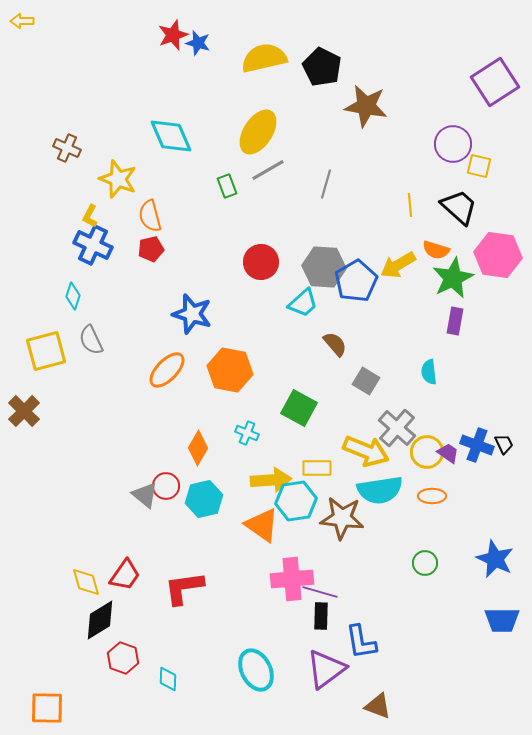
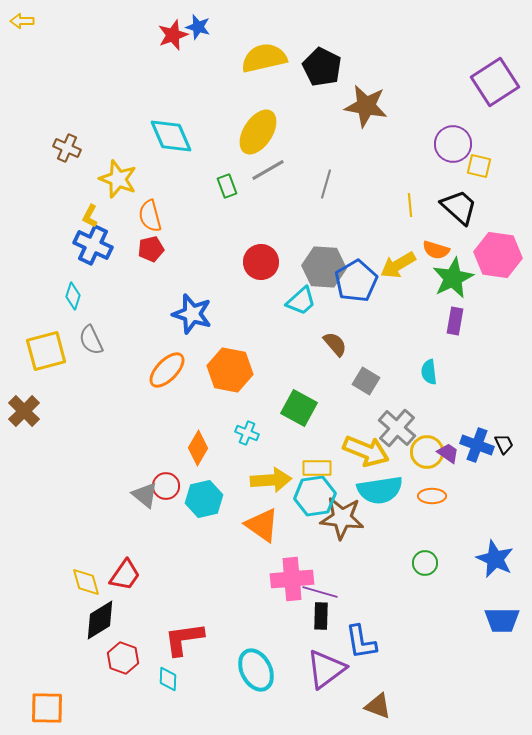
blue star at (198, 43): moved 16 px up
cyan trapezoid at (303, 303): moved 2 px left, 2 px up
cyan hexagon at (296, 501): moved 19 px right, 5 px up
red L-shape at (184, 588): moved 51 px down
